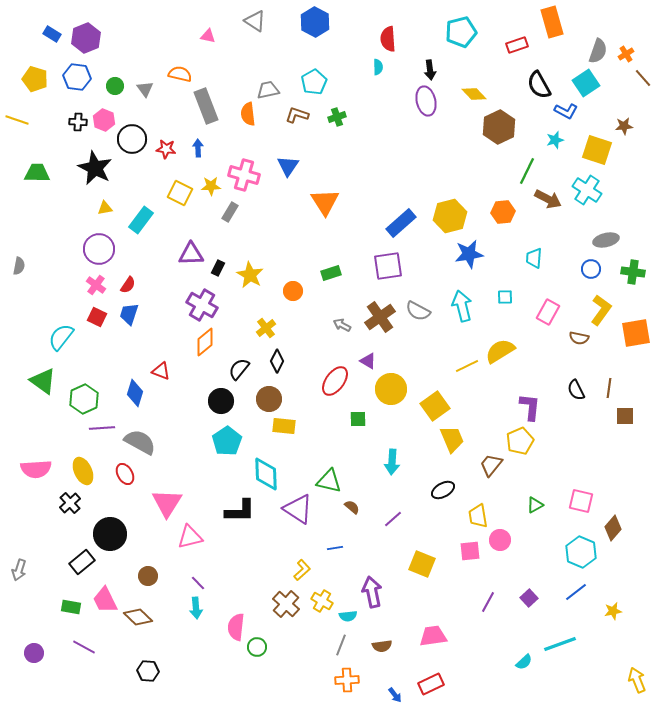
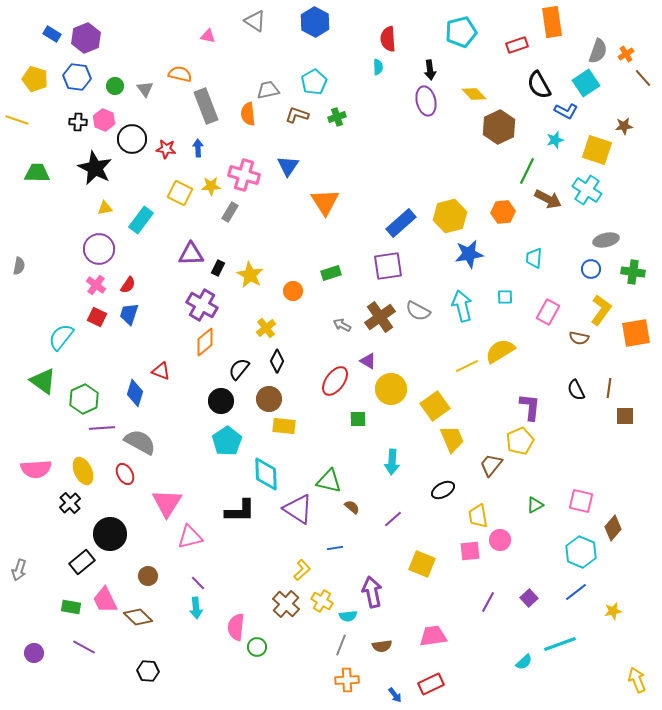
orange rectangle at (552, 22): rotated 8 degrees clockwise
